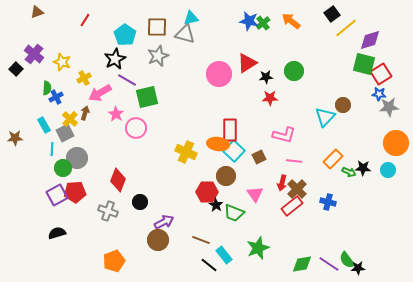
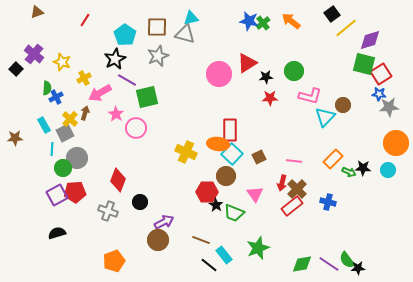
pink L-shape at (284, 135): moved 26 px right, 39 px up
cyan square at (234, 151): moved 2 px left, 3 px down
